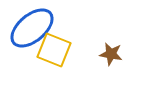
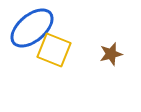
brown star: rotated 25 degrees counterclockwise
